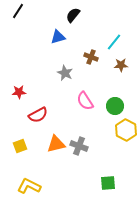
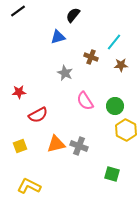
black line: rotated 21 degrees clockwise
green square: moved 4 px right, 9 px up; rotated 21 degrees clockwise
